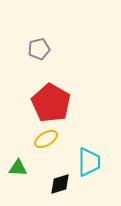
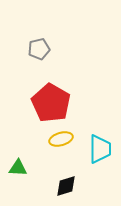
yellow ellipse: moved 15 px right; rotated 15 degrees clockwise
cyan trapezoid: moved 11 px right, 13 px up
black diamond: moved 6 px right, 2 px down
